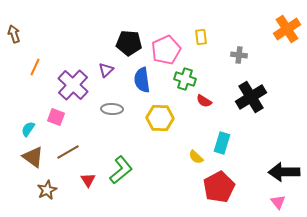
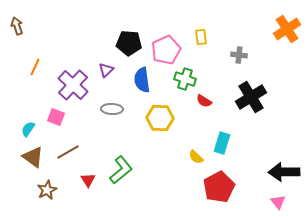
brown arrow: moved 3 px right, 8 px up
